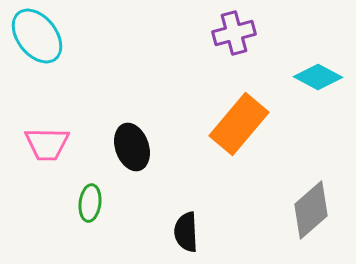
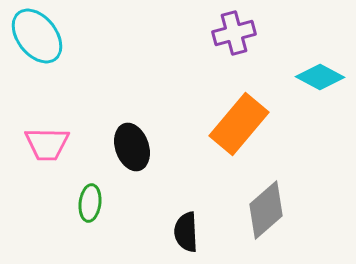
cyan diamond: moved 2 px right
gray diamond: moved 45 px left
